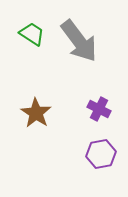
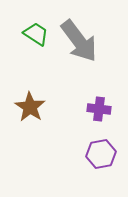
green trapezoid: moved 4 px right
purple cross: rotated 20 degrees counterclockwise
brown star: moved 6 px left, 6 px up
